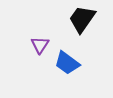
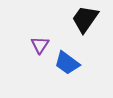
black trapezoid: moved 3 px right
